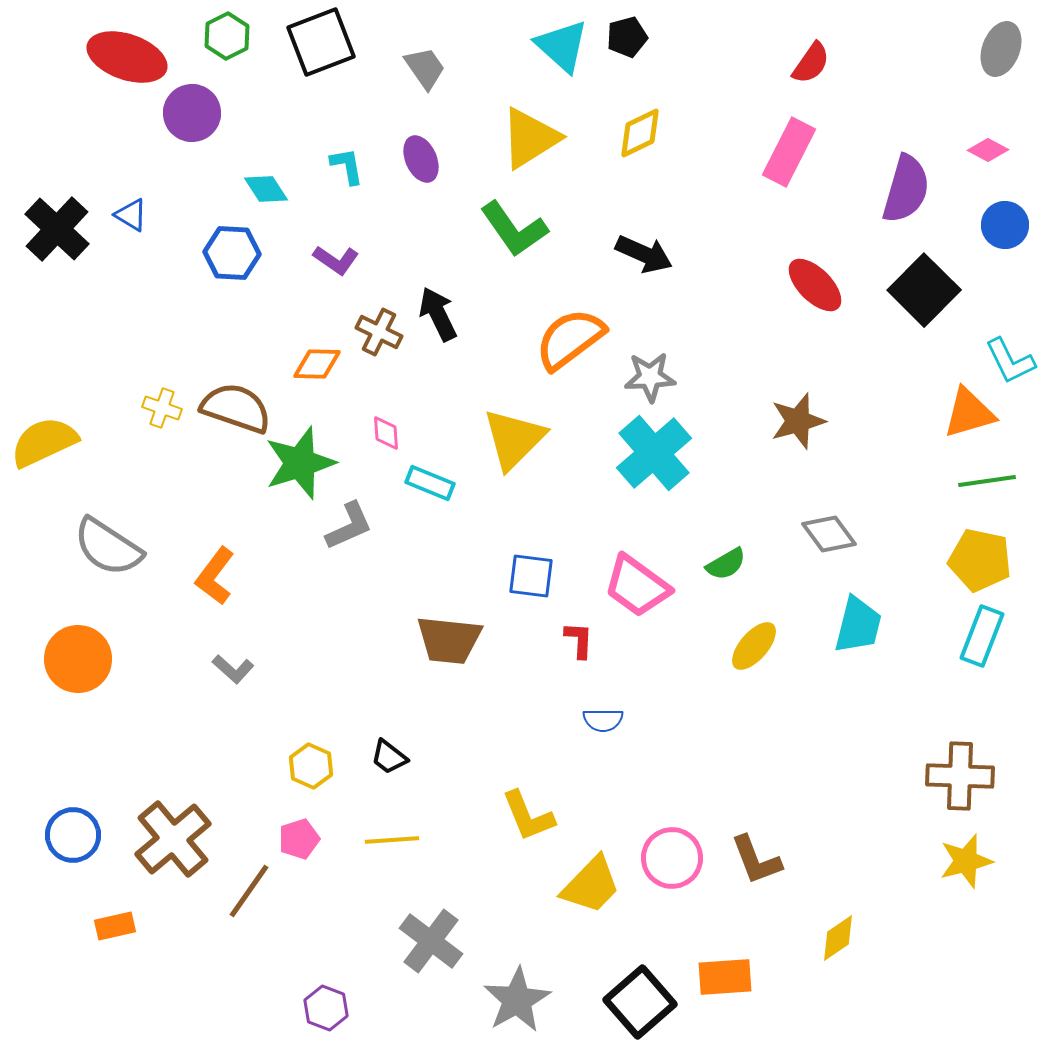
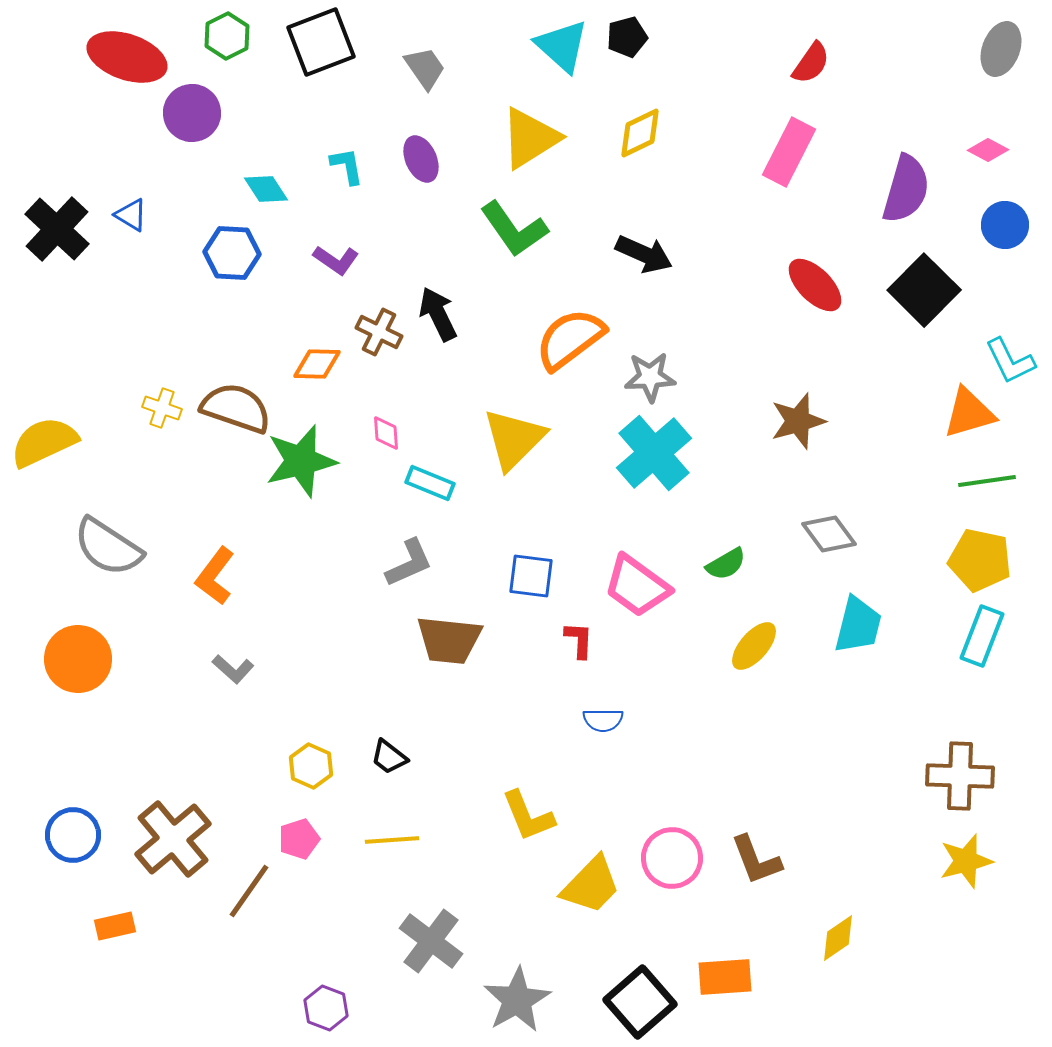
green star at (300, 463): moved 1 px right, 2 px up; rotated 4 degrees clockwise
gray L-shape at (349, 526): moved 60 px right, 37 px down
